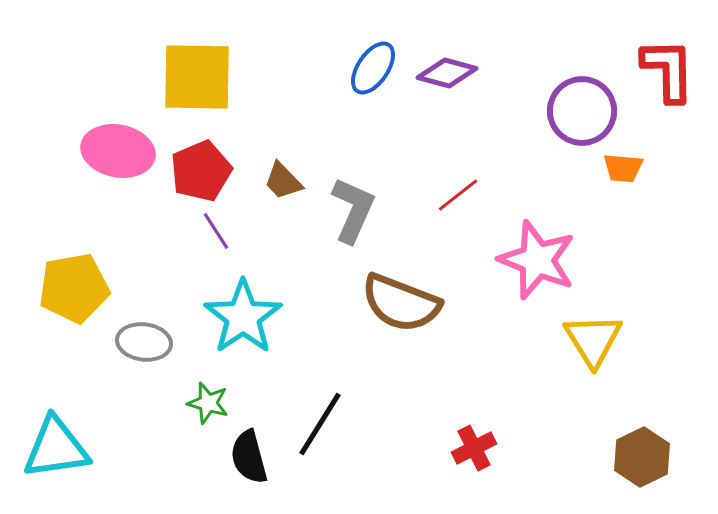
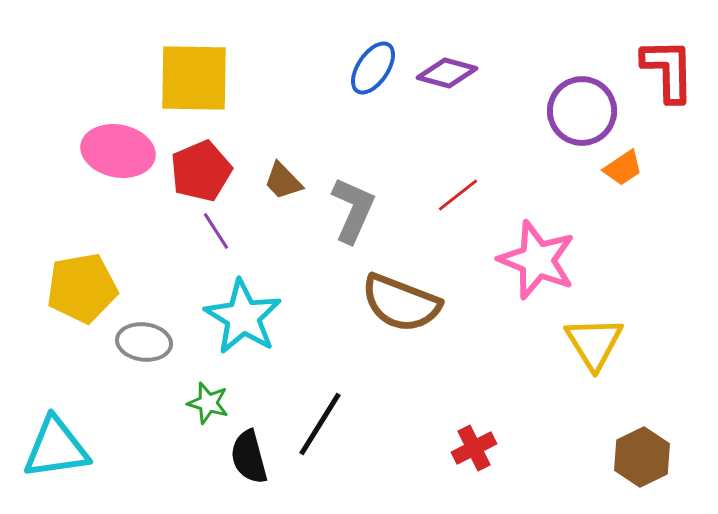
yellow square: moved 3 px left, 1 px down
orange trapezoid: rotated 39 degrees counterclockwise
yellow pentagon: moved 8 px right
cyan star: rotated 6 degrees counterclockwise
yellow triangle: moved 1 px right, 3 px down
